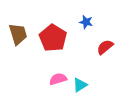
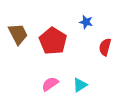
brown trapezoid: rotated 10 degrees counterclockwise
red pentagon: moved 3 px down
red semicircle: rotated 36 degrees counterclockwise
pink semicircle: moved 8 px left, 5 px down; rotated 18 degrees counterclockwise
